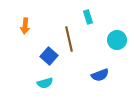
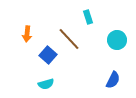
orange arrow: moved 2 px right, 8 px down
brown line: rotated 30 degrees counterclockwise
blue square: moved 1 px left, 1 px up
blue semicircle: moved 13 px right, 5 px down; rotated 42 degrees counterclockwise
cyan semicircle: moved 1 px right, 1 px down
